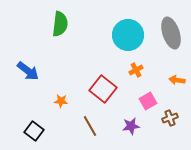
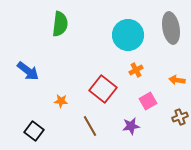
gray ellipse: moved 5 px up; rotated 8 degrees clockwise
brown cross: moved 10 px right, 1 px up
